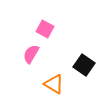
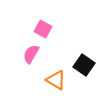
pink square: moved 2 px left
orange triangle: moved 2 px right, 4 px up
